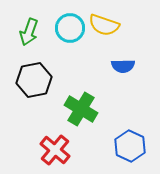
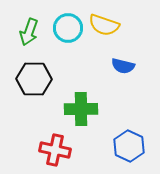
cyan circle: moved 2 px left
blue semicircle: rotated 15 degrees clockwise
black hexagon: moved 1 px up; rotated 12 degrees clockwise
green cross: rotated 32 degrees counterclockwise
blue hexagon: moved 1 px left
red cross: rotated 28 degrees counterclockwise
